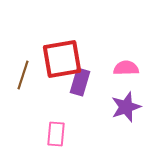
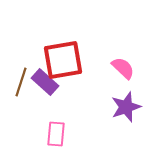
red square: moved 1 px right, 1 px down
pink semicircle: moved 3 px left; rotated 45 degrees clockwise
brown line: moved 2 px left, 7 px down
purple rectangle: moved 35 px left; rotated 64 degrees counterclockwise
